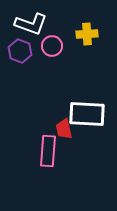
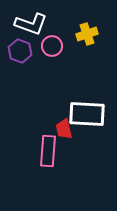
yellow cross: rotated 15 degrees counterclockwise
